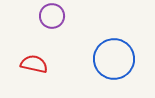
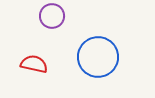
blue circle: moved 16 px left, 2 px up
